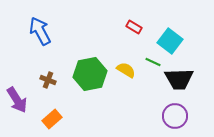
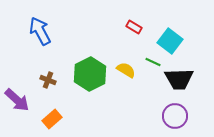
green hexagon: rotated 16 degrees counterclockwise
purple arrow: rotated 16 degrees counterclockwise
